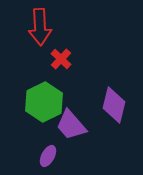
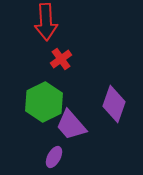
red arrow: moved 6 px right, 5 px up
red cross: rotated 10 degrees clockwise
purple diamond: moved 1 px up; rotated 6 degrees clockwise
purple ellipse: moved 6 px right, 1 px down
